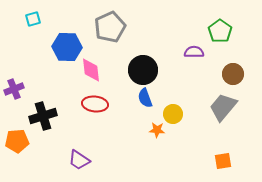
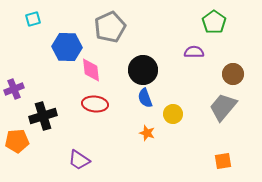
green pentagon: moved 6 px left, 9 px up
orange star: moved 10 px left, 3 px down; rotated 14 degrees clockwise
